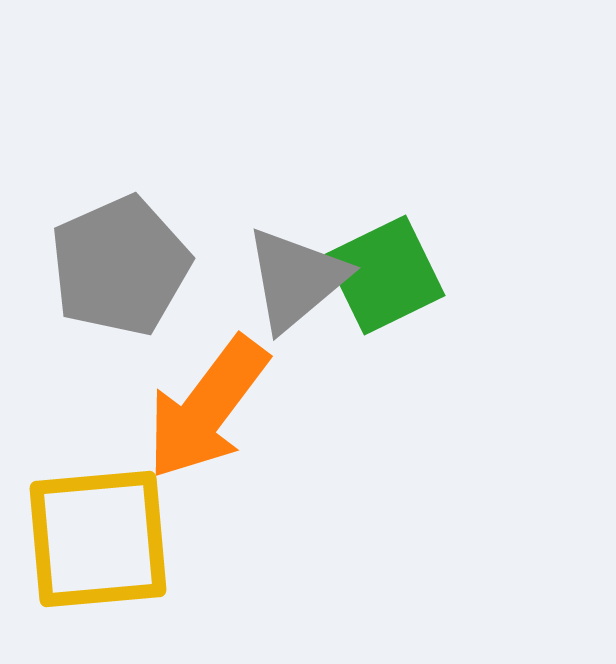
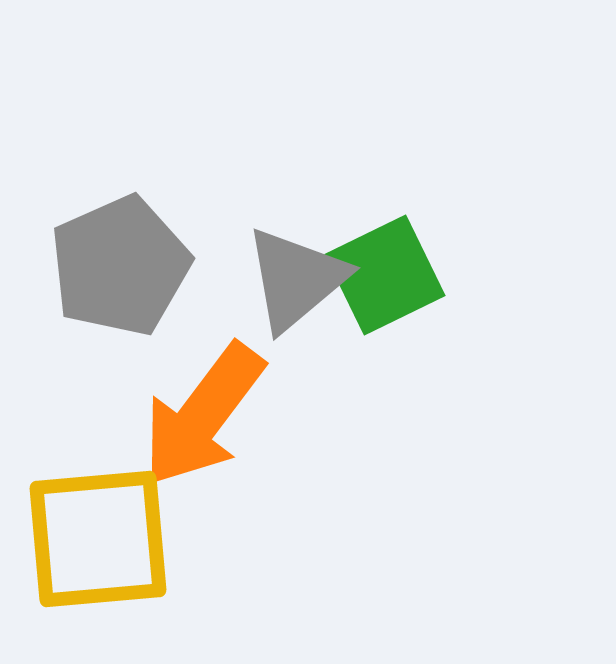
orange arrow: moved 4 px left, 7 px down
